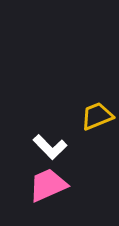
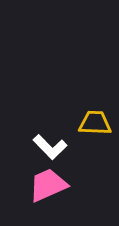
yellow trapezoid: moved 2 px left, 7 px down; rotated 24 degrees clockwise
